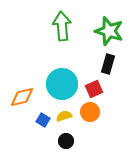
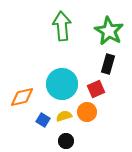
green star: rotated 12 degrees clockwise
red square: moved 2 px right
orange circle: moved 3 px left
